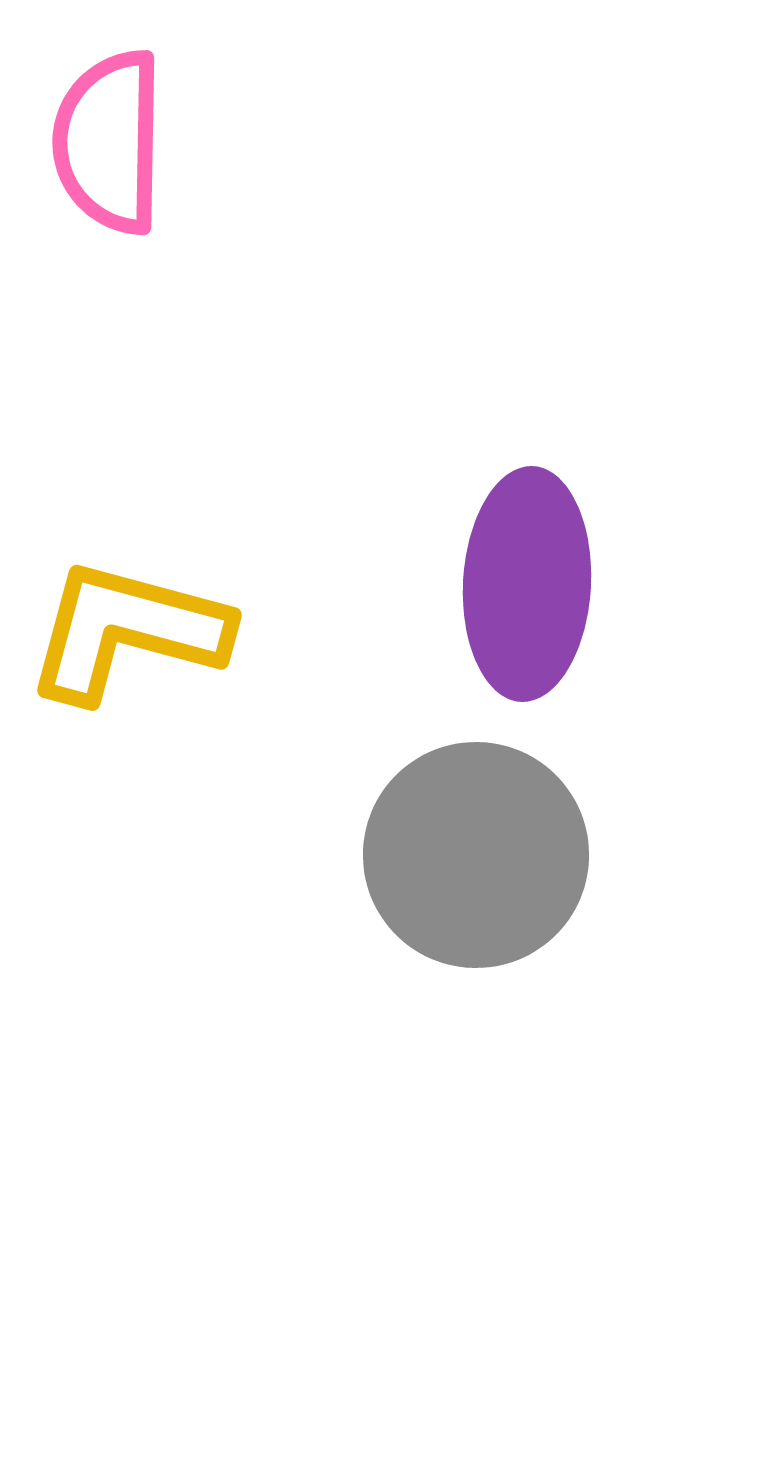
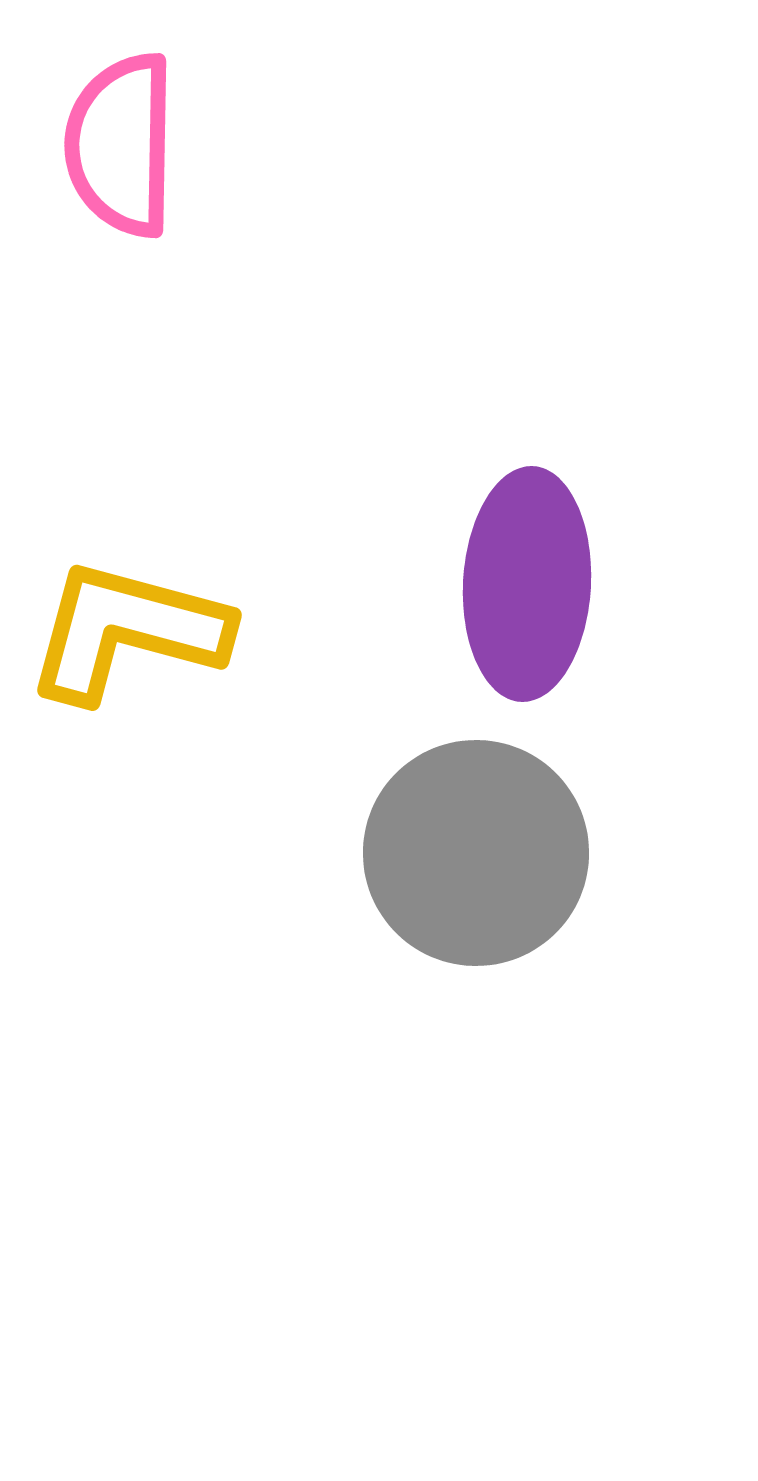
pink semicircle: moved 12 px right, 3 px down
gray circle: moved 2 px up
